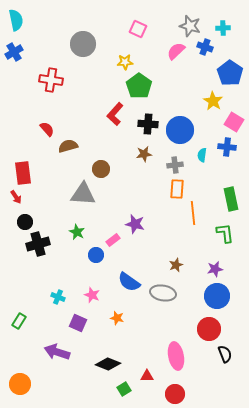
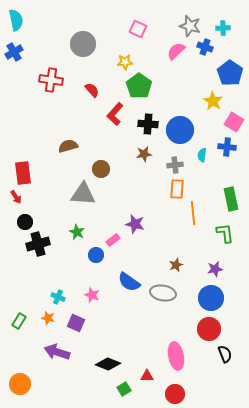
red semicircle at (47, 129): moved 45 px right, 39 px up
blue circle at (217, 296): moved 6 px left, 2 px down
orange star at (117, 318): moved 69 px left
purple square at (78, 323): moved 2 px left
